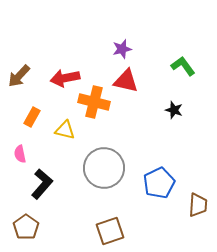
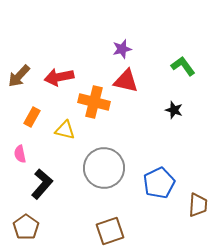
red arrow: moved 6 px left, 1 px up
